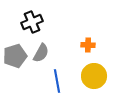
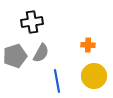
black cross: rotated 15 degrees clockwise
